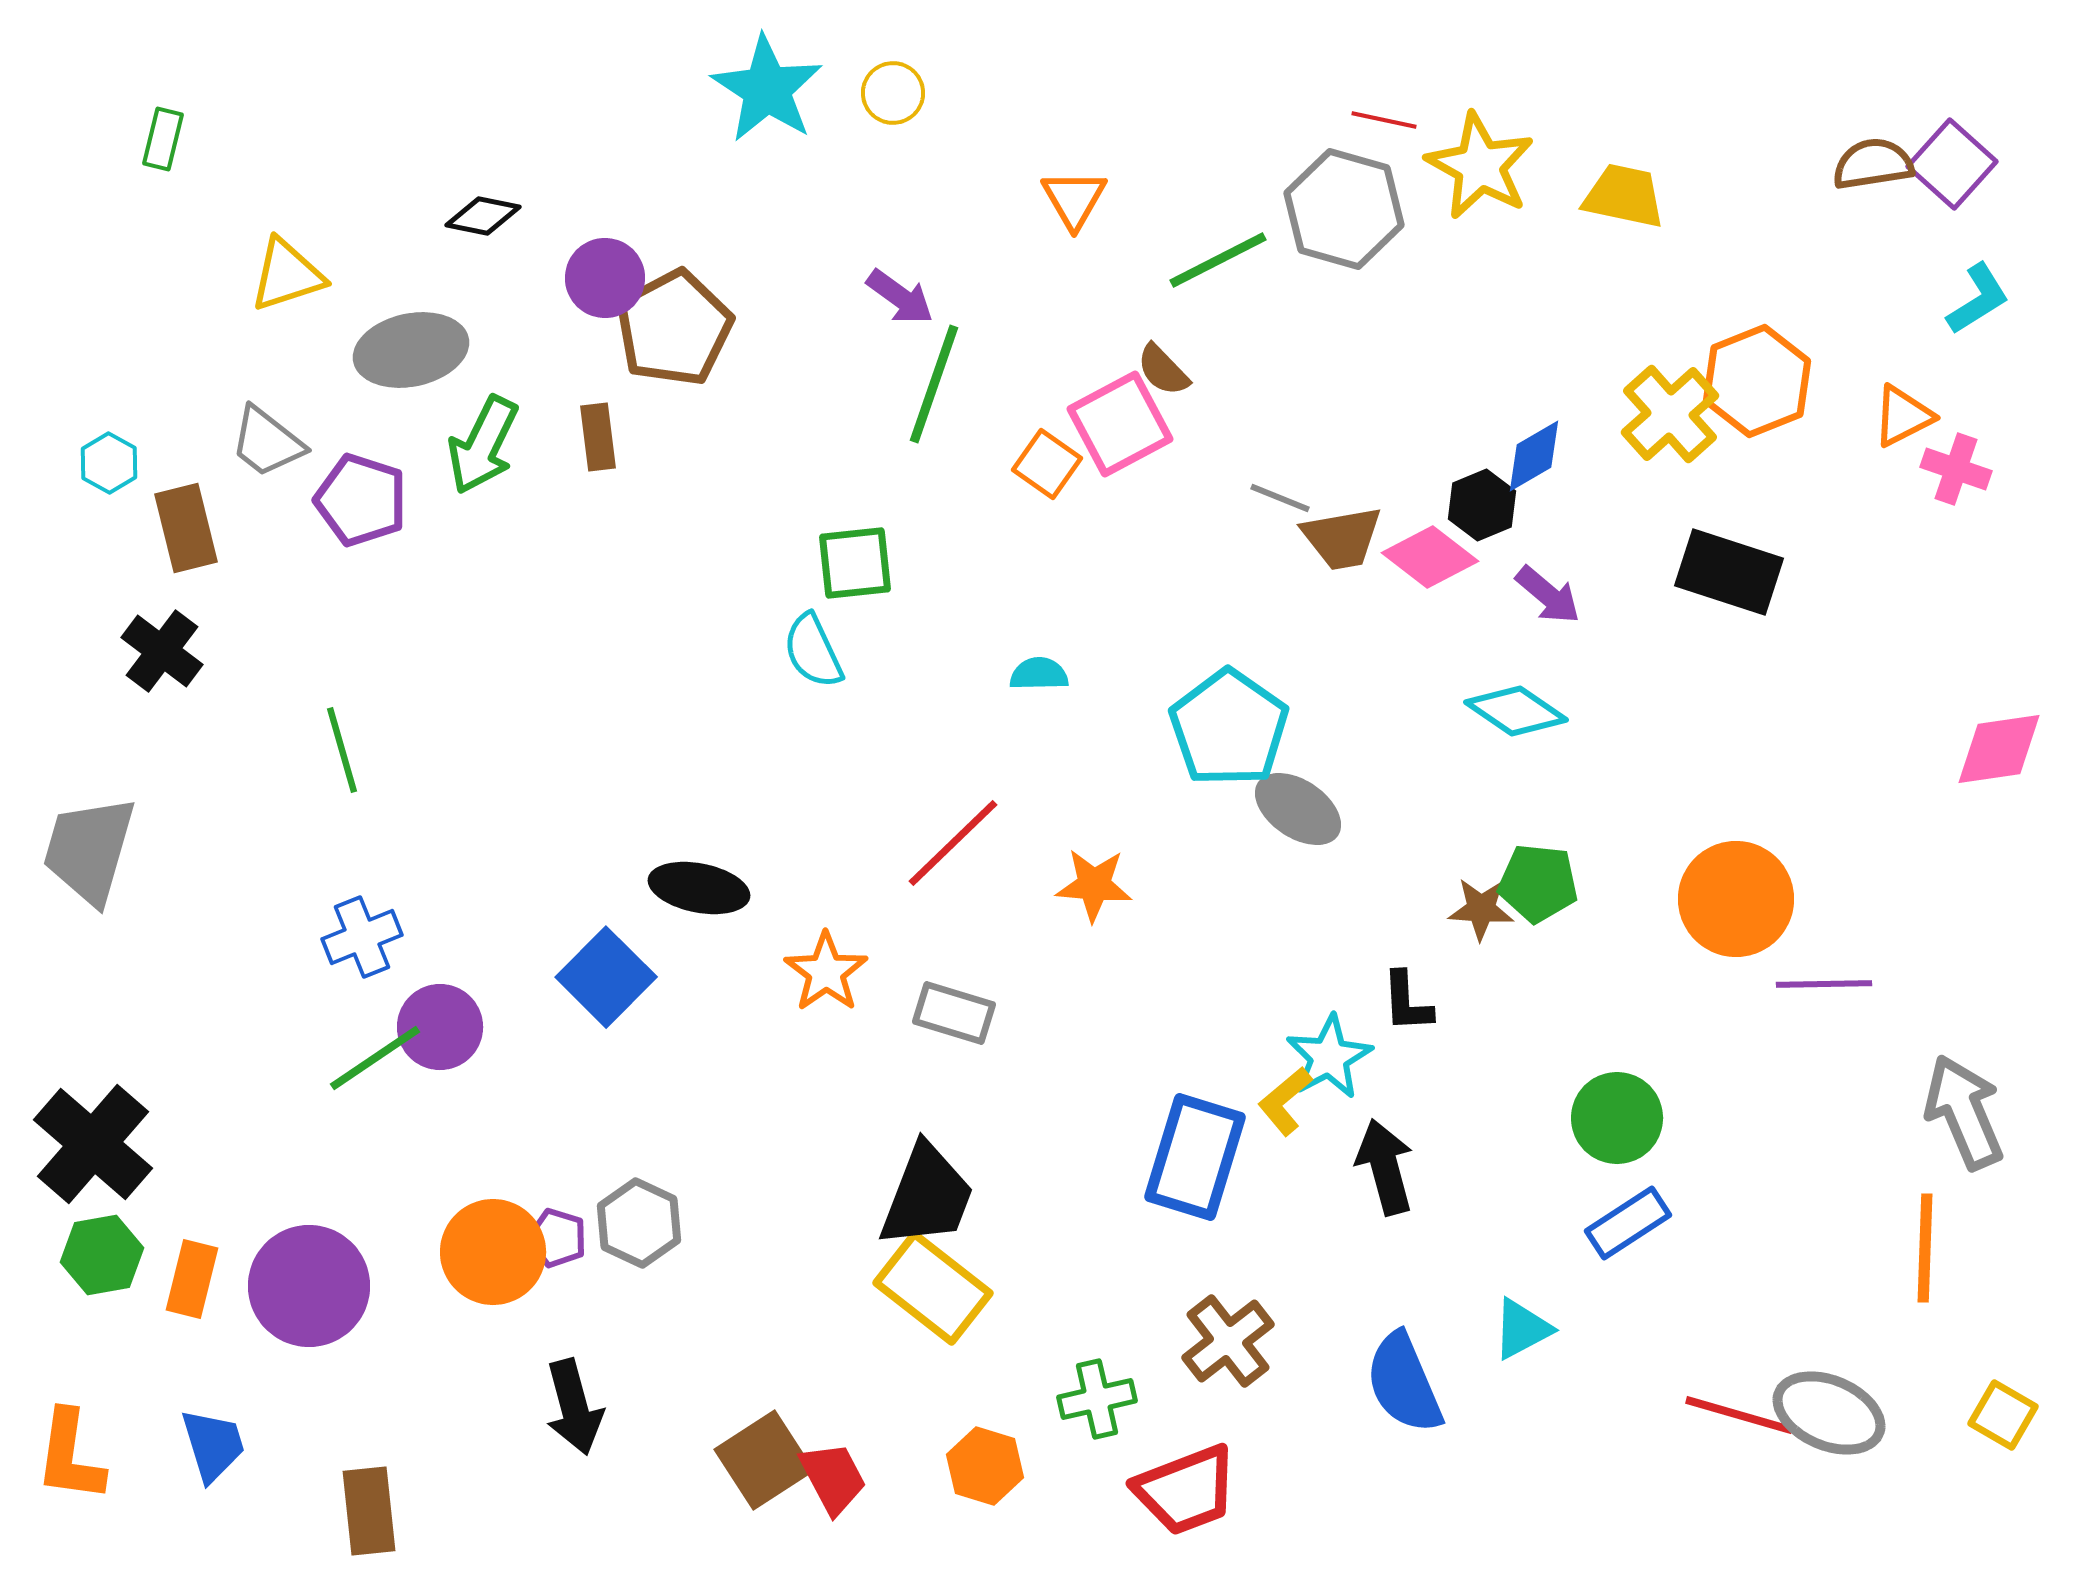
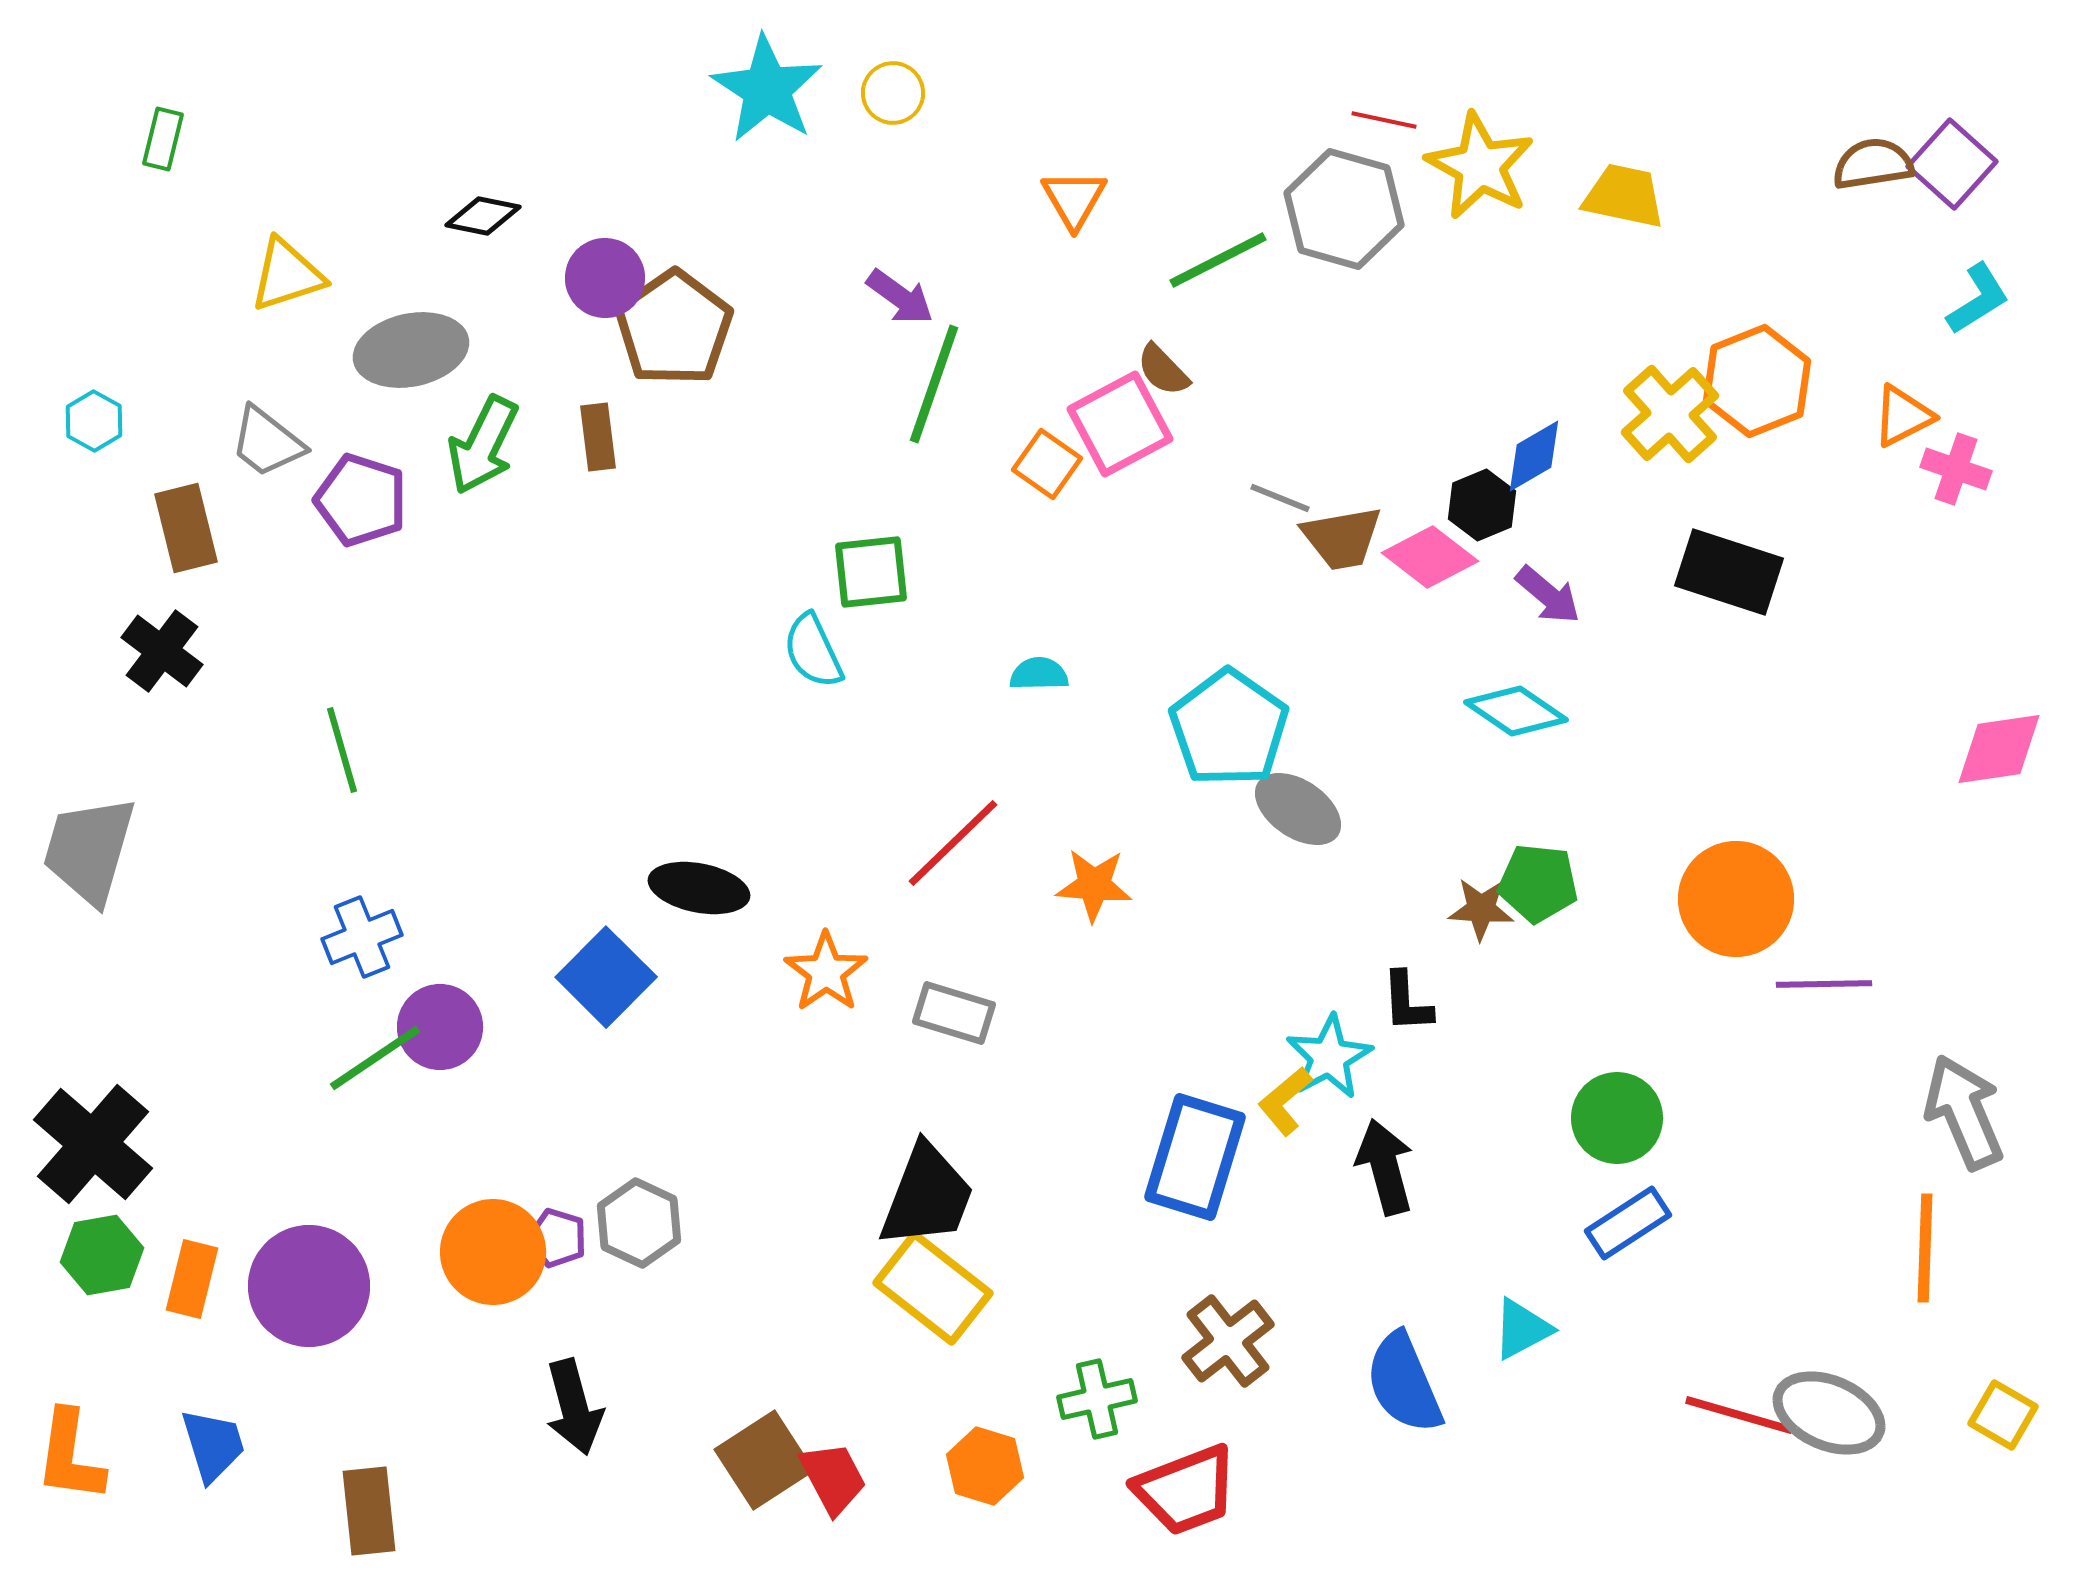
brown pentagon at (674, 328): rotated 7 degrees counterclockwise
cyan hexagon at (109, 463): moved 15 px left, 42 px up
green square at (855, 563): moved 16 px right, 9 px down
